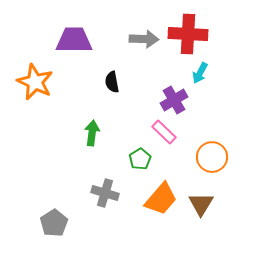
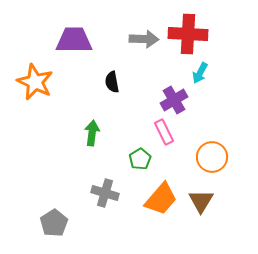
pink rectangle: rotated 20 degrees clockwise
brown triangle: moved 3 px up
